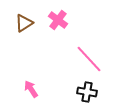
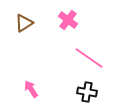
pink cross: moved 10 px right
pink line: moved 1 px up; rotated 12 degrees counterclockwise
